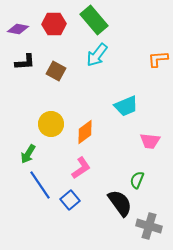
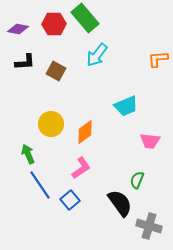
green rectangle: moved 9 px left, 2 px up
green arrow: rotated 126 degrees clockwise
